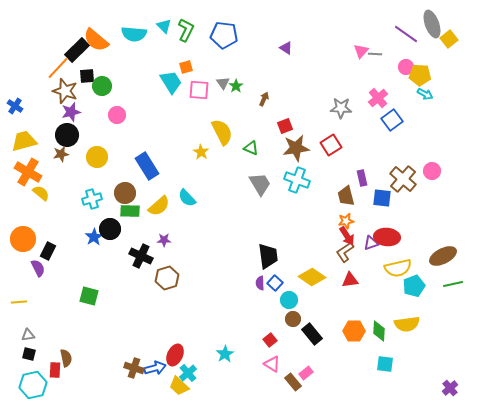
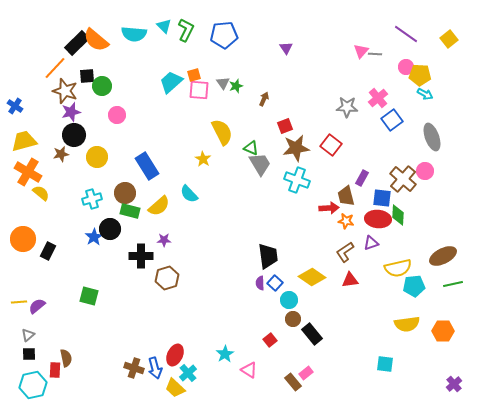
gray ellipse at (432, 24): moved 113 px down
blue pentagon at (224, 35): rotated 12 degrees counterclockwise
purple triangle at (286, 48): rotated 24 degrees clockwise
black rectangle at (77, 50): moved 7 px up
orange square at (186, 67): moved 8 px right, 8 px down
orange line at (58, 68): moved 3 px left
cyan trapezoid at (171, 82): rotated 100 degrees counterclockwise
green star at (236, 86): rotated 16 degrees clockwise
gray star at (341, 108): moved 6 px right, 1 px up
black circle at (67, 135): moved 7 px right
red square at (331, 145): rotated 20 degrees counterclockwise
yellow star at (201, 152): moved 2 px right, 7 px down
pink circle at (432, 171): moved 7 px left
purple rectangle at (362, 178): rotated 42 degrees clockwise
gray trapezoid at (260, 184): moved 20 px up
cyan semicircle at (187, 198): moved 2 px right, 4 px up
green rectangle at (130, 211): rotated 12 degrees clockwise
orange star at (346, 221): rotated 21 degrees clockwise
red arrow at (347, 236): moved 18 px left, 28 px up; rotated 60 degrees counterclockwise
red ellipse at (387, 237): moved 9 px left, 18 px up
black cross at (141, 256): rotated 25 degrees counterclockwise
purple semicircle at (38, 268): moved 1 px left, 38 px down; rotated 102 degrees counterclockwise
cyan pentagon at (414, 286): rotated 15 degrees clockwise
orange hexagon at (354, 331): moved 89 px right
green diamond at (379, 331): moved 19 px right, 116 px up
gray triangle at (28, 335): rotated 32 degrees counterclockwise
black square at (29, 354): rotated 16 degrees counterclockwise
pink triangle at (272, 364): moved 23 px left, 6 px down
blue arrow at (155, 368): rotated 90 degrees clockwise
yellow trapezoid at (179, 386): moved 4 px left, 2 px down
purple cross at (450, 388): moved 4 px right, 4 px up
